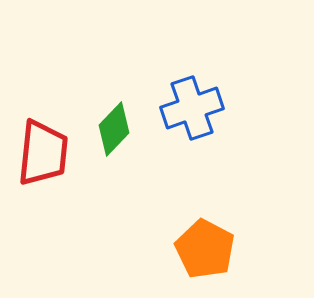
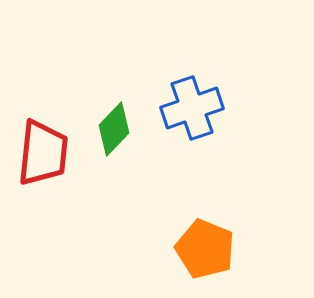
orange pentagon: rotated 6 degrees counterclockwise
